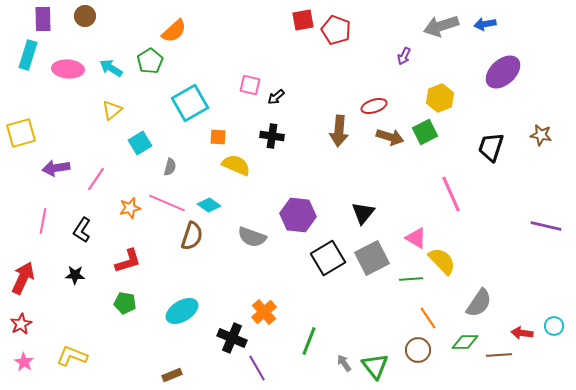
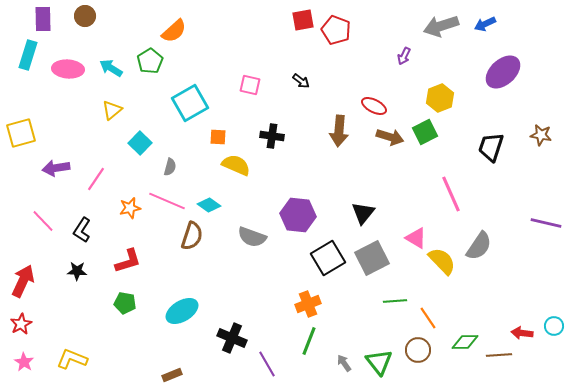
blue arrow at (485, 24): rotated 15 degrees counterclockwise
black arrow at (276, 97): moved 25 px right, 16 px up; rotated 102 degrees counterclockwise
red ellipse at (374, 106): rotated 45 degrees clockwise
cyan square at (140, 143): rotated 15 degrees counterclockwise
pink line at (167, 203): moved 2 px up
pink line at (43, 221): rotated 55 degrees counterclockwise
purple line at (546, 226): moved 3 px up
black star at (75, 275): moved 2 px right, 4 px up
red arrow at (23, 278): moved 3 px down
green line at (411, 279): moved 16 px left, 22 px down
gray semicircle at (479, 303): moved 57 px up
orange cross at (264, 312): moved 44 px right, 8 px up; rotated 20 degrees clockwise
yellow L-shape at (72, 356): moved 3 px down
green triangle at (375, 366): moved 4 px right, 4 px up
purple line at (257, 368): moved 10 px right, 4 px up
